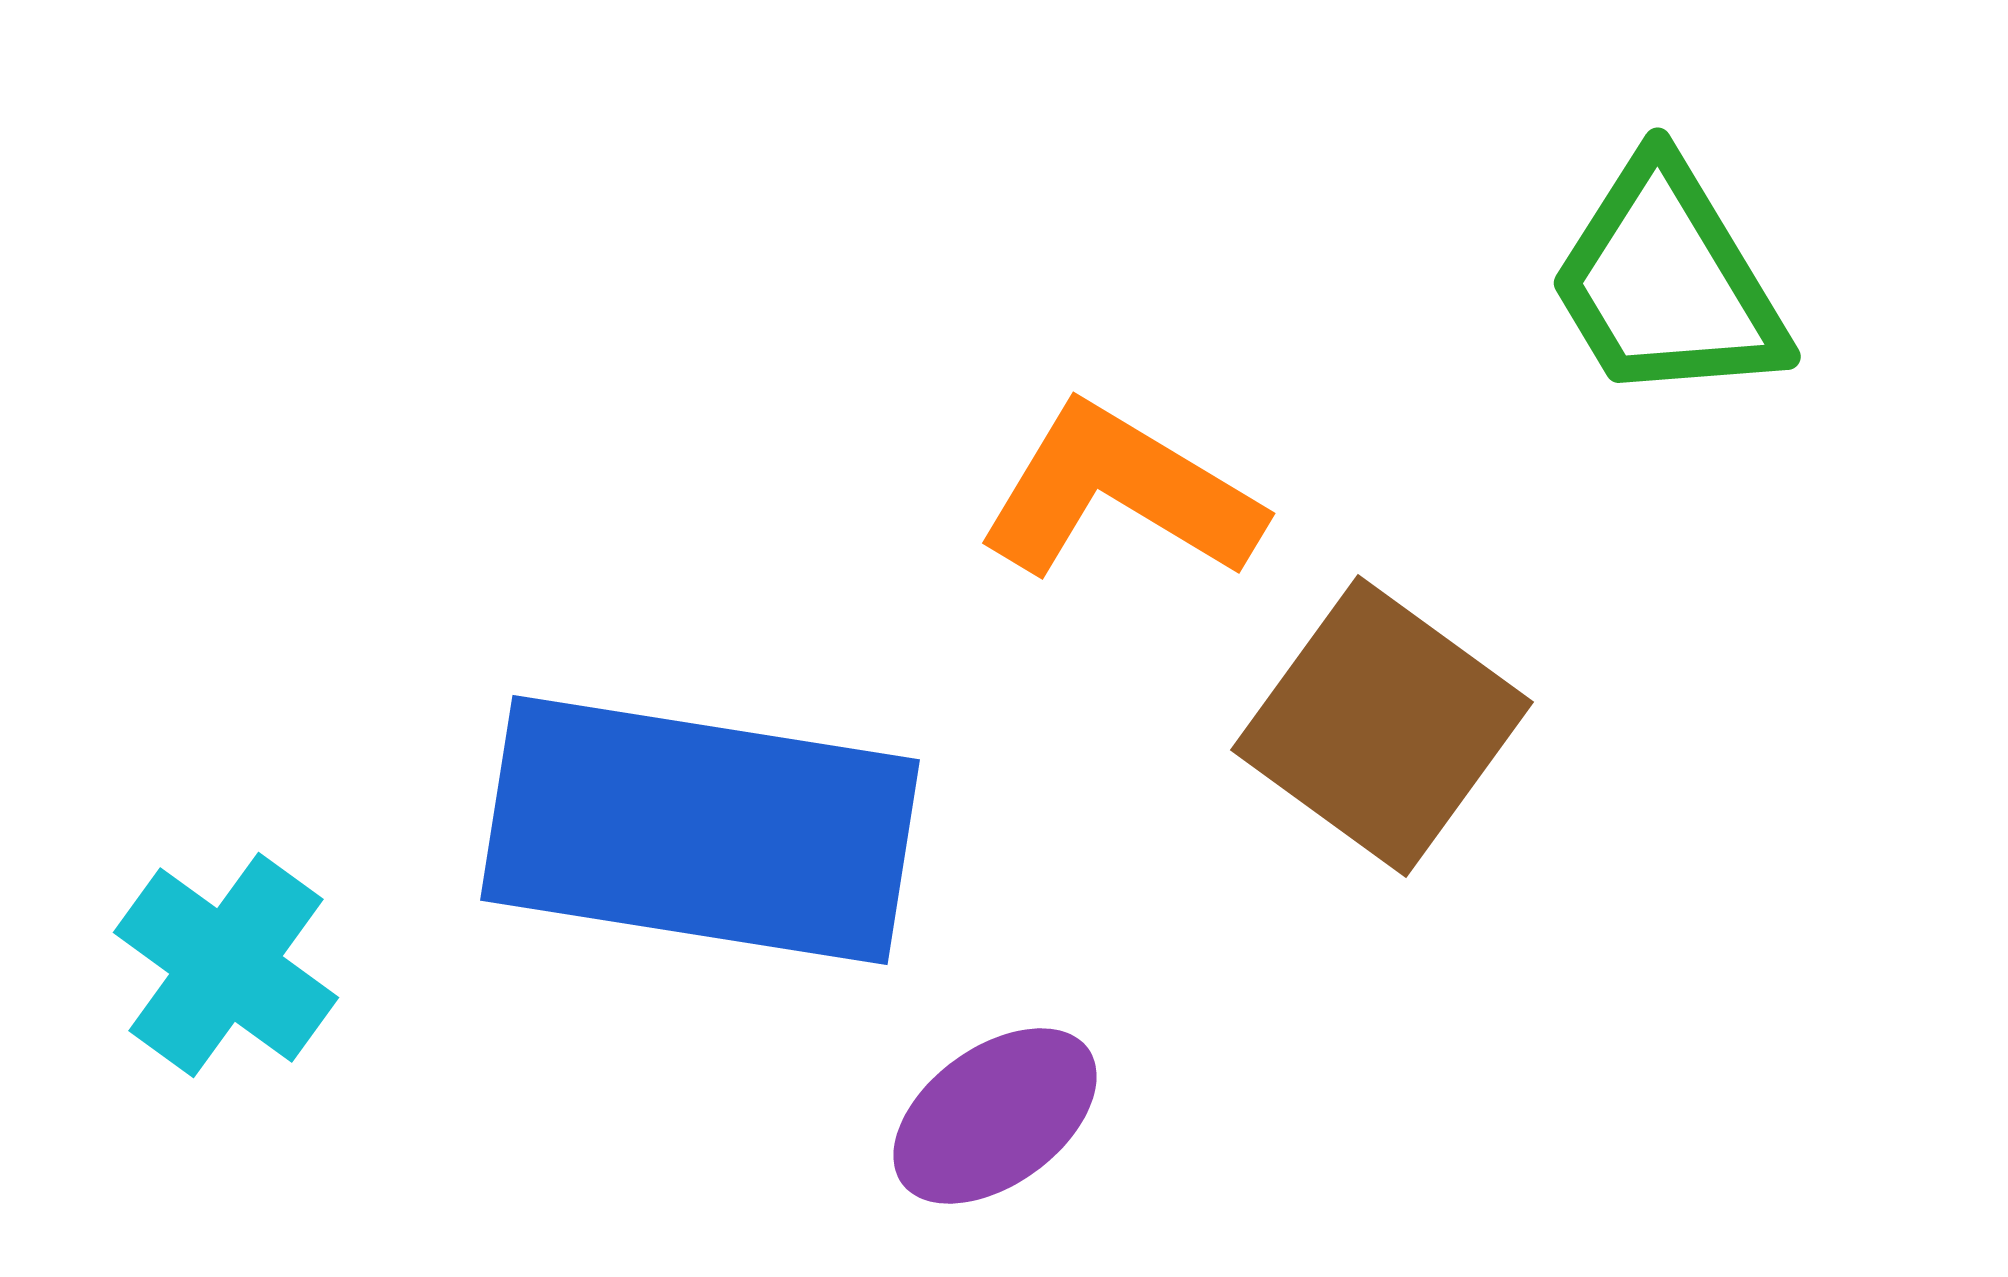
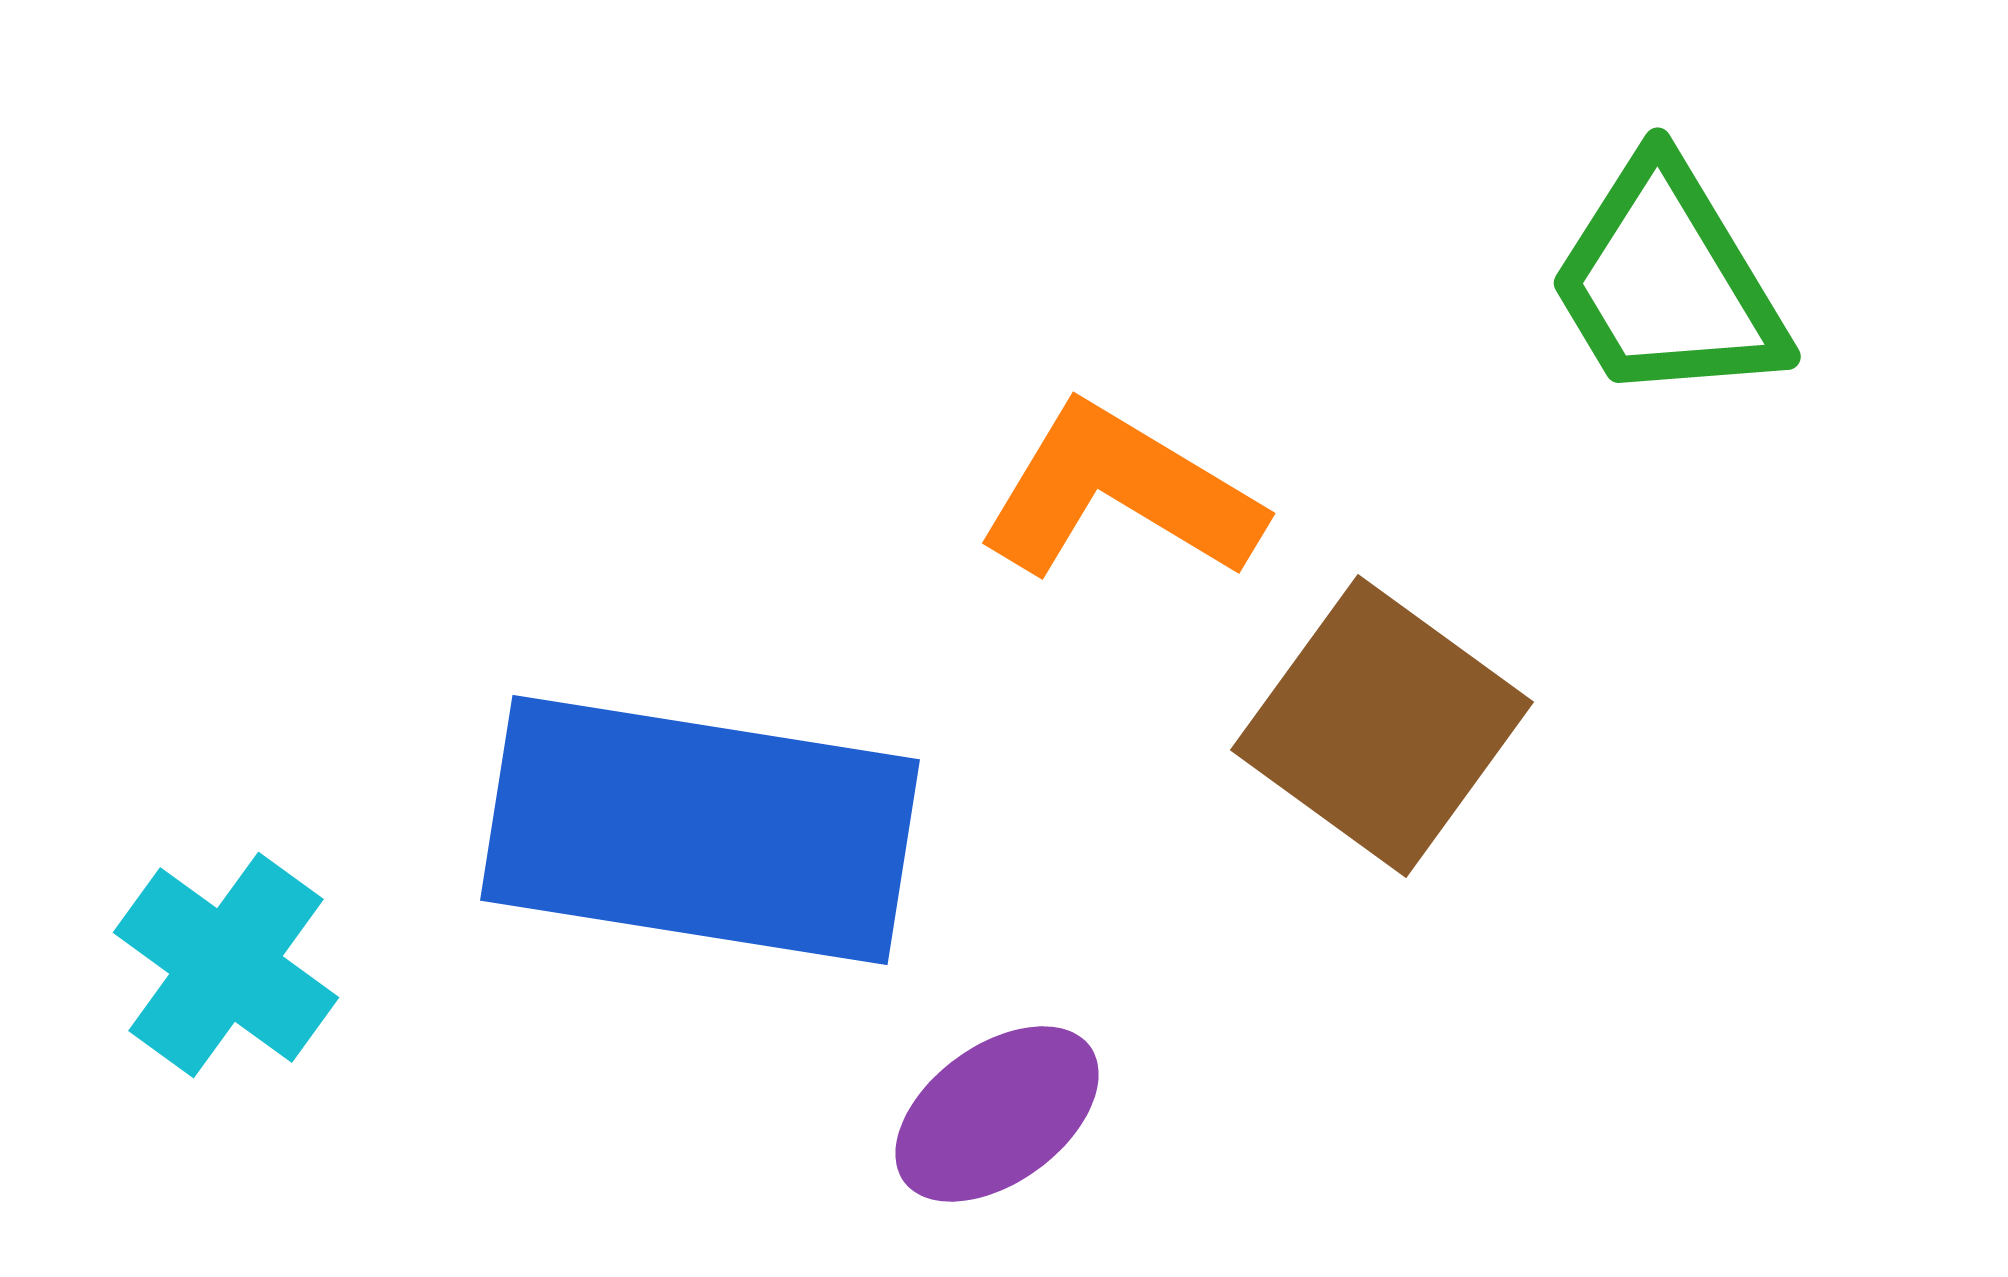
purple ellipse: moved 2 px right, 2 px up
